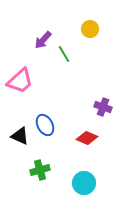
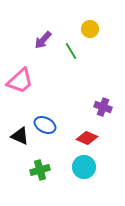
green line: moved 7 px right, 3 px up
blue ellipse: rotated 35 degrees counterclockwise
cyan circle: moved 16 px up
